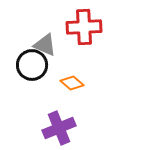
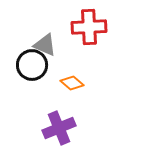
red cross: moved 5 px right
